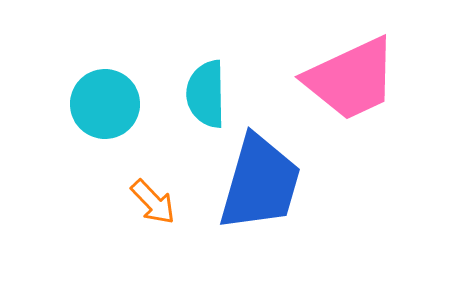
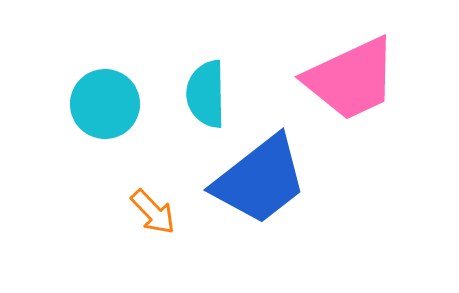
blue trapezoid: moved 3 px up; rotated 36 degrees clockwise
orange arrow: moved 10 px down
